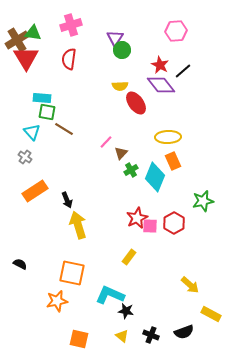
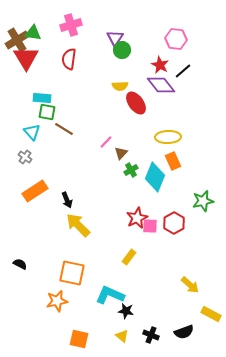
pink hexagon at (176, 31): moved 8 px down; rotated 10 degrees clockwise
yellow arrow at (78, 225): rotated 28 degrees counterclockwise
